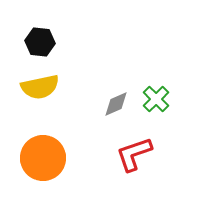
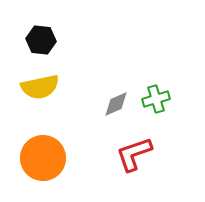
black hexagon: moved 1 px right, 2 px up
green cross: rotated 28 degrees clockwise
